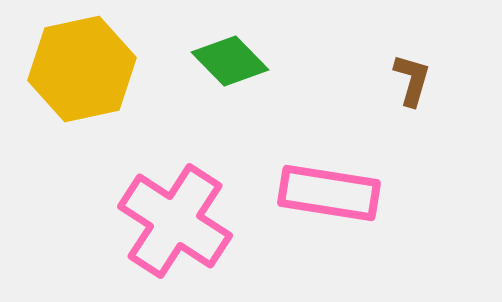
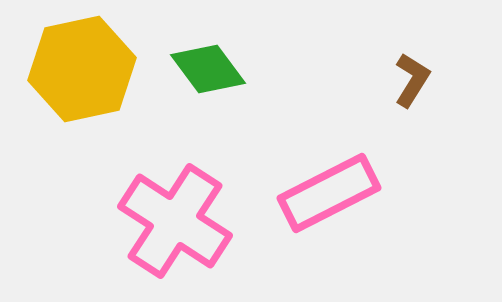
green diamond: moved 22 px left, 8 px down; rotated 8 degrees clockwise
brown L-shape: rotated 16 degrees clockwise
pink rectangle: rotated 36 degrees counterclockwise
